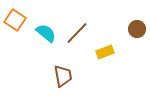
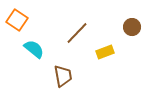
orange square: moved 2 px right
brown circle: moved 5 px left, 2 px up
cyan semicircle: moved 12 px left, 16 px down
